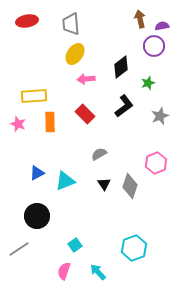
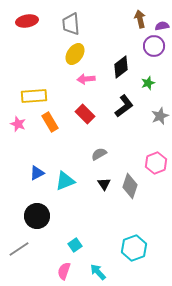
orange rectangle: rotated 30 degrees counterclockwise
